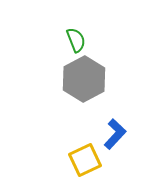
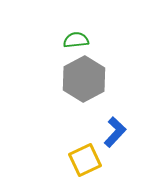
green semicircle: rotated 75 degrees counterclockwise
blue L-shape: moved 2 px up
